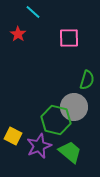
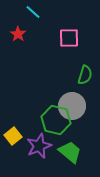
green semicircle: moved 2 px left, 5 px up
gray circle: moved 2 px left, 1 px up
yellow square: rotated 24 degrees clockwise
